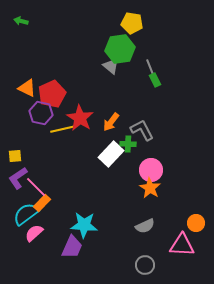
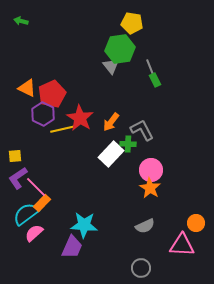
gray triangle: rotated 12 degrees clockwise
purple hexagon: moved 2 px right, 1 px down; rotated 15 degrees clockwise
gray circle: moved 4 px left, 3 px down
